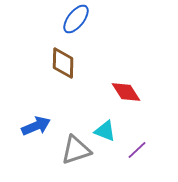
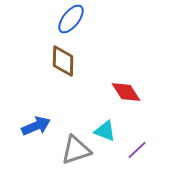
blue ellipse: moved 5 px left
brown diamond: moved 2 px up
